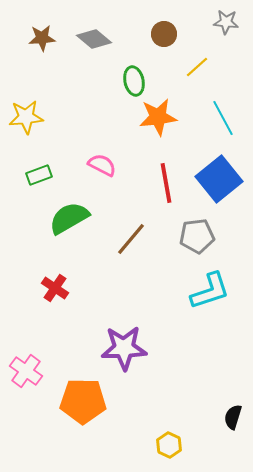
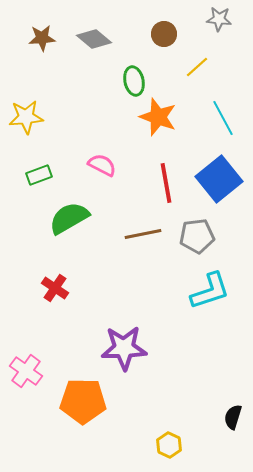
gray star: moved 7 px left, 3 px up
orange star: rotated 27 degrees clockwise
brown line: moved 12 px right, 5 px up; rotated 39 degrees clockwise
